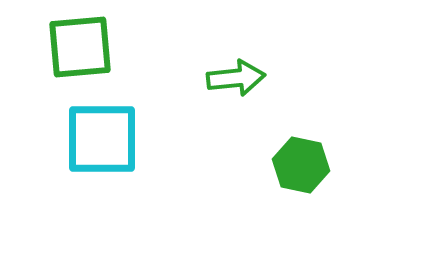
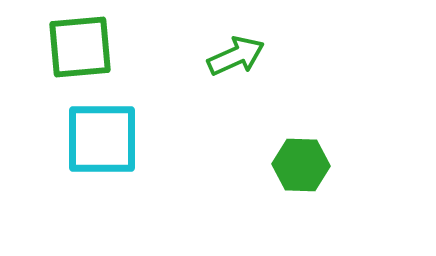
green arrow: moved 22 px up; rotated 18 degrees counterclockwise
green hexagon: rotated 10 degrees counterclockwise
